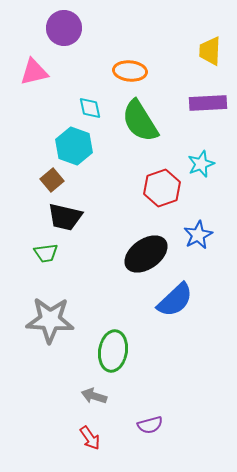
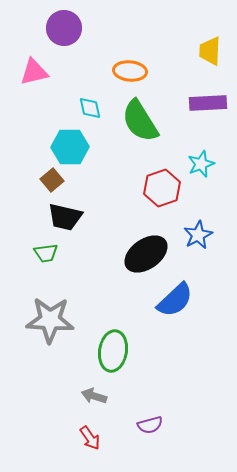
cyan hexagon: moved 4 px left, 1 px down; rotated 21 degrees counterclockwise
